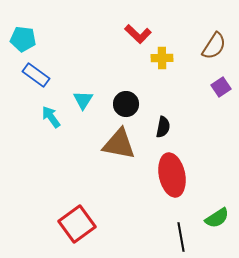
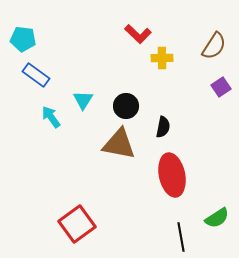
black circle: moved 2 px down
